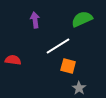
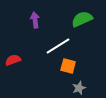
red semicircle: rotated 28 degrees counterclockwise
gray star: rotated 16 degrees clockwise
